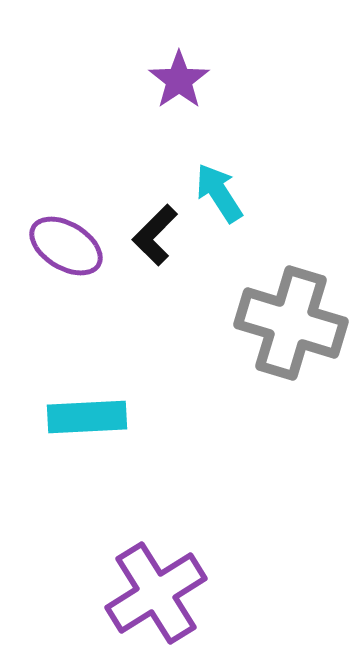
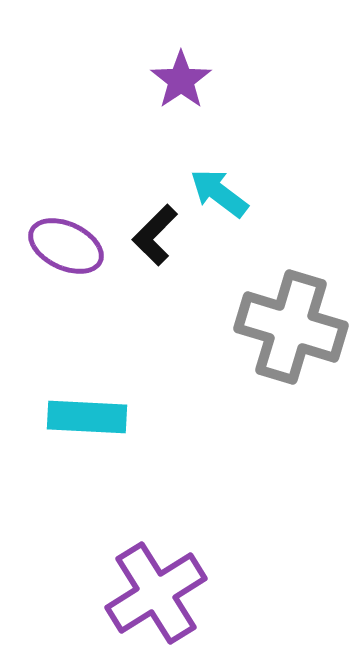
purple star: moved 2 px right
cyan arrow: rotated 20 degrees counterclockwise
purple ellipse: rotated 6 degrees counterclockwise
gray cross: moved 4 px down
cyan rectangle: rotated 6 degrees clockwise
